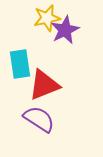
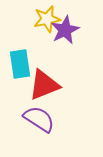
yellow star: moved 1 px down
